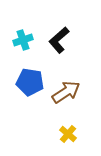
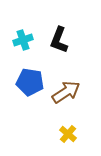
black L-shape: rotated 28 degrees counterclockwise
